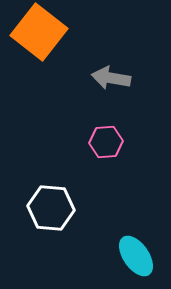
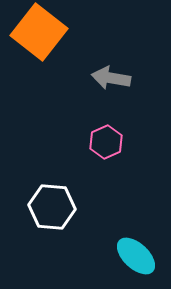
pink hexagon: rotated 20 degrees counterclockwise
white hexagon: moved 1 px right, 1 px up
cyan ellipse: rotated 12 degrees counterclockwise
